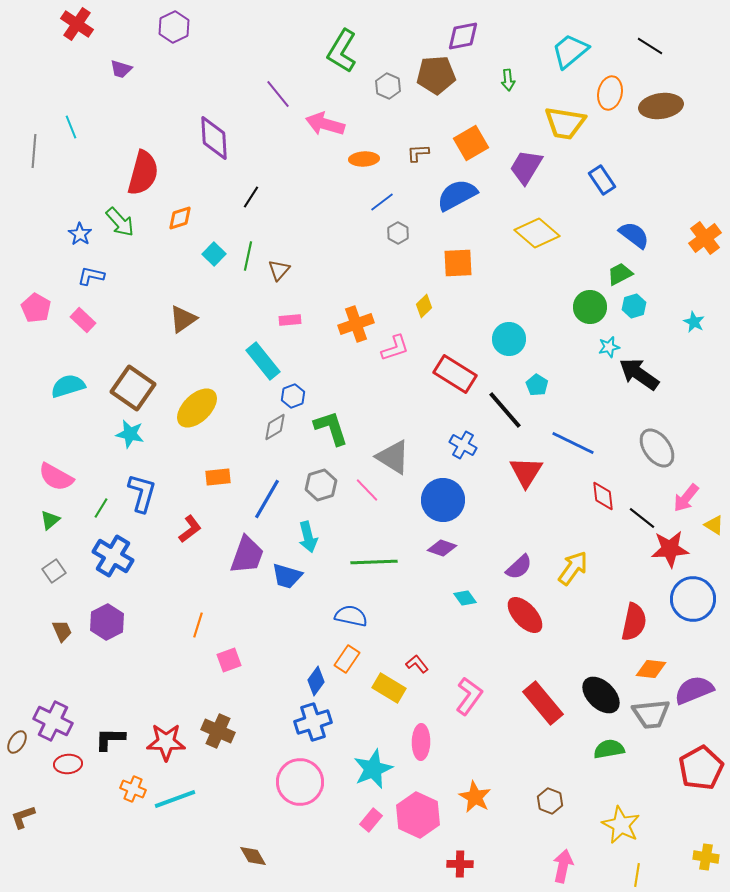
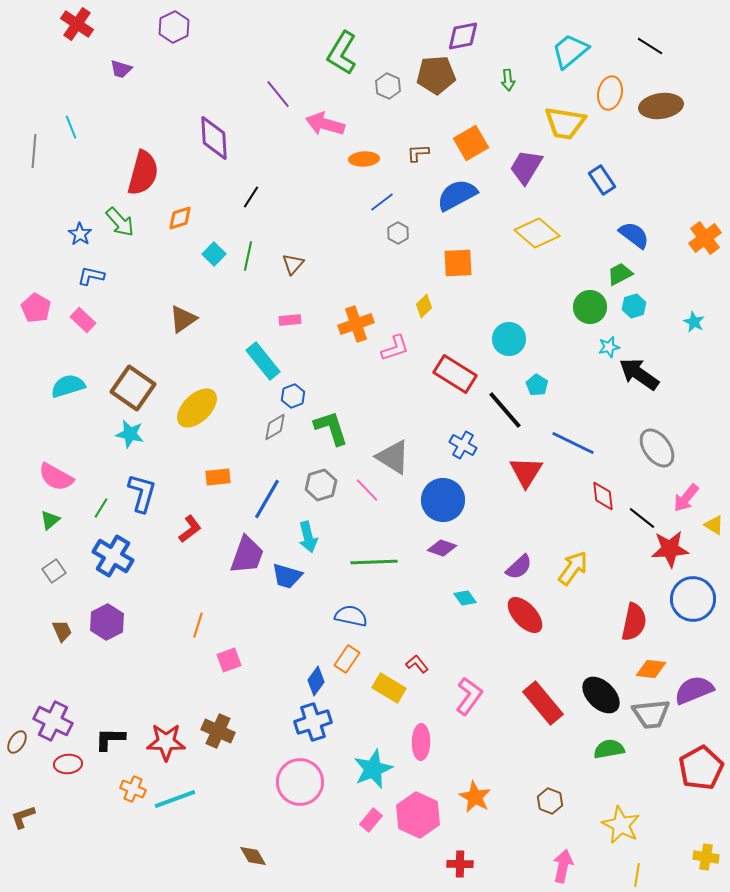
green L-shape at (342, 51): moved 2 px down
brown triangle at (279, 270): moved 14 px right, 6 px up
